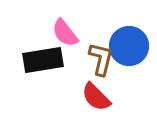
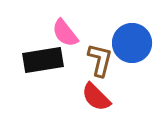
blue circle: moved 3 px right, 3 px up
brown L-shape: moved 1 px left, 1 px down
